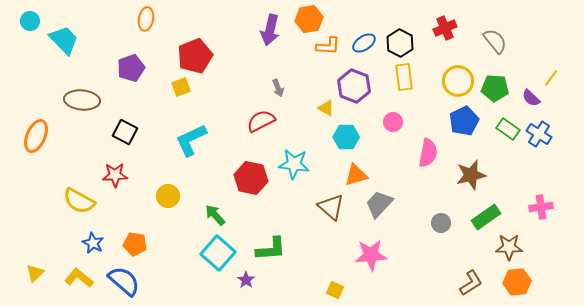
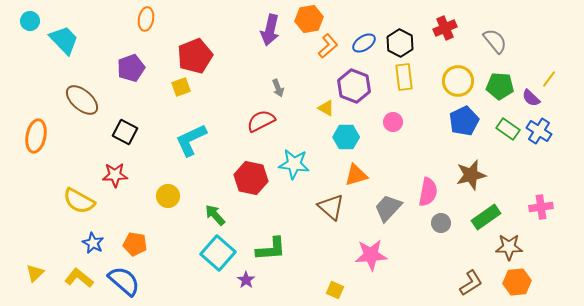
orange L-shape at (328, 46): rotated 45 degrees counterclockwise
yellow line at (551, 78): moved 2 px left, 1 px down
green pentagon at (495, 88): moved 5 px right, 2 px up
brown ellipse at (82, 100): rotated 36 degrees clockwise
blue cross at (539, 134): moved 3 px up
orange ellipse at (36, 136): rotated 12 degrees counterclockwise
pink semicircle at (428, 153): moved 39 px down
gray trapezoid at (379, 204): moved 9 px right, 4 px down
